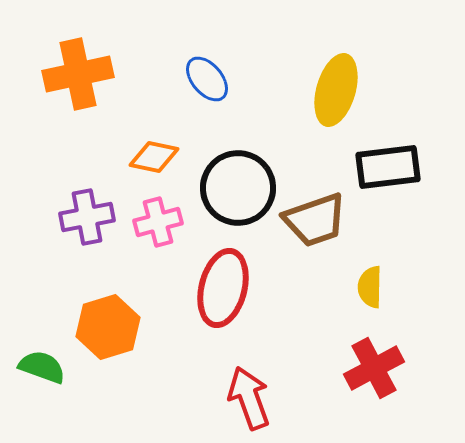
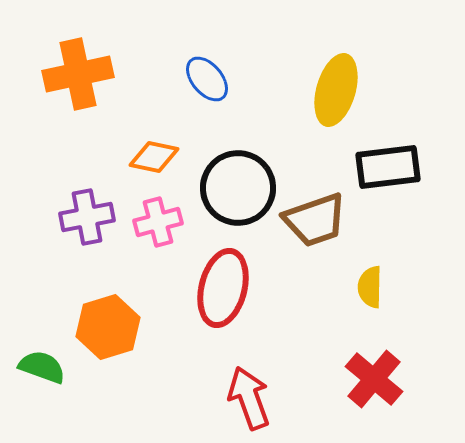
red cross: moved 11 px down; rotated 22 degrees counterclockwise
